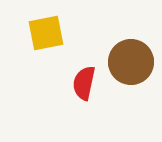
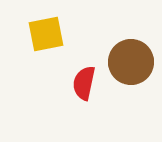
yellow square: moved 1 px down
